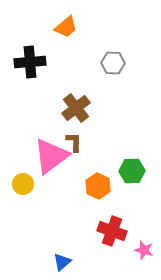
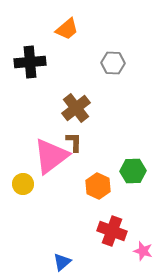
orange trapezoid: moved 1 px right, 2 px down
green hexagon: moved 1 px right
pink star: moved 1 px left, 1 px down
